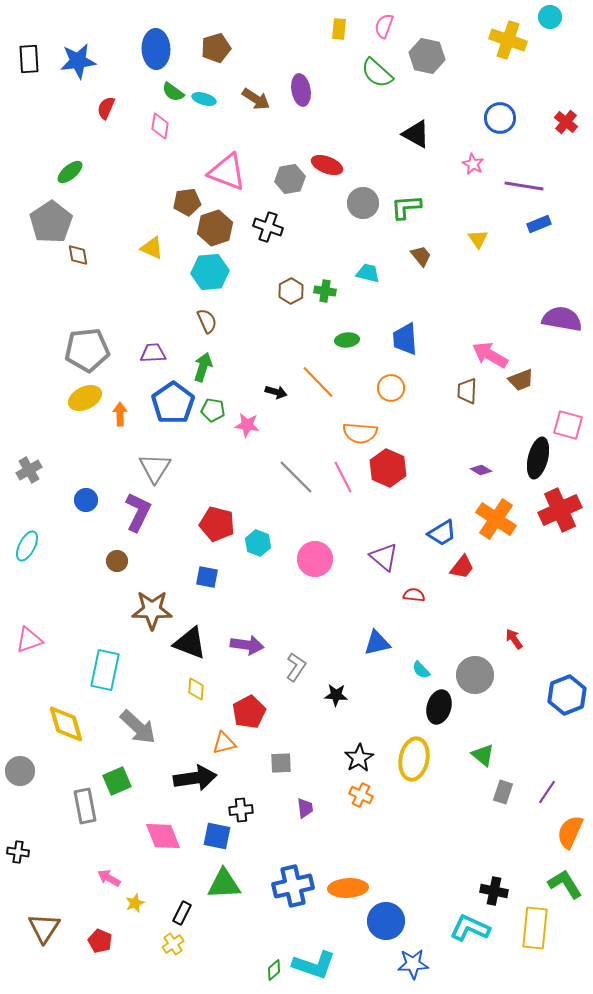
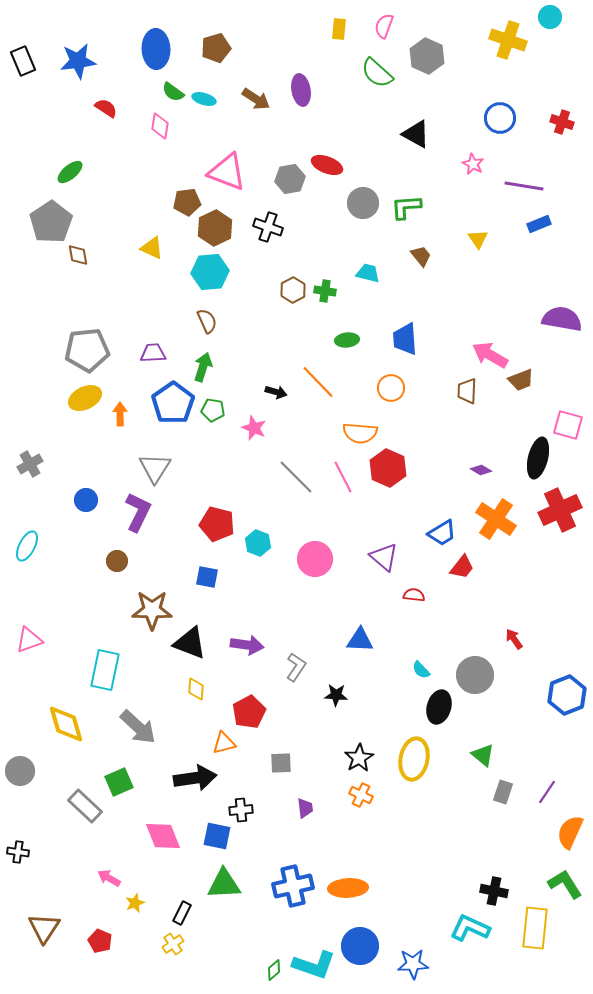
gray hexagon at (427, 56): rotated 12 degrees clockwise
black rectangle at (29, 59): moved 6 px left, 2 px down; rotated 20 degrees counterclockwise
red semicircle at (106, 108): rotated 100 degrees clockwise
red cross at (566, 122): moved 4 px left; rotated 20 degrees counterclockwise
brown hexagon at (215, 228): rotated 8 degrees counterclockwise
brown hexagon at (291, 291): moved 2 px right, 1 px up
pink star at (247, 425): moved 7 px right, 3 px down; rotated 15 degrees clockwise
gray cross at (29, 470): moved 1 px right, 6 px up
blue triangle at (377, 643): moved 17 px left, 3 px up; rotated 16 degrees clockwise
green square at (117, 781): moved 2 px right, 1 px down
gray rectangle at (85, 806): rotated 36 degrees counterclockwise
blue circle at (386, 921): moved 26 px left, 25 px down
